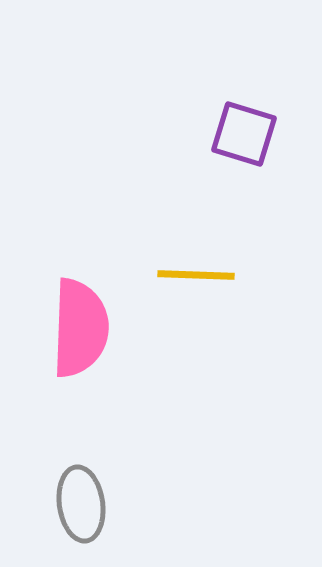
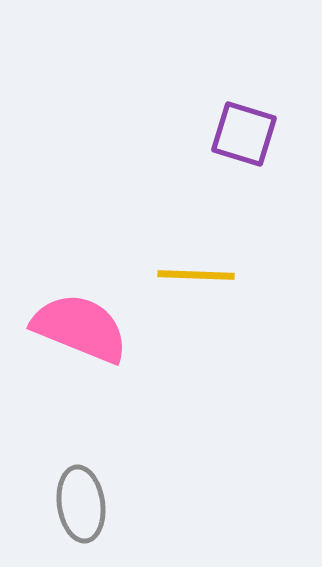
pink semicircle: rotated 70 degrees counterclockwise
